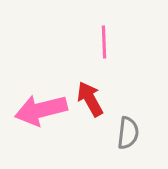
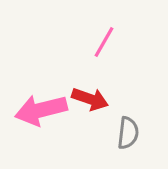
pink line: rotated 32 degrees clockwise
red arrow: rotated 138 degrees clockwise
